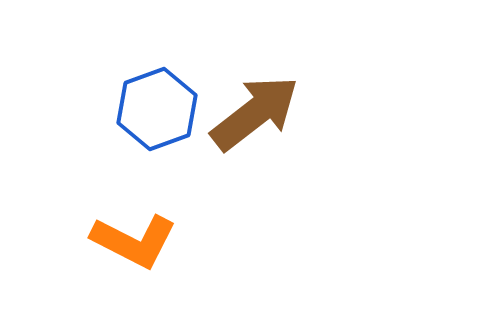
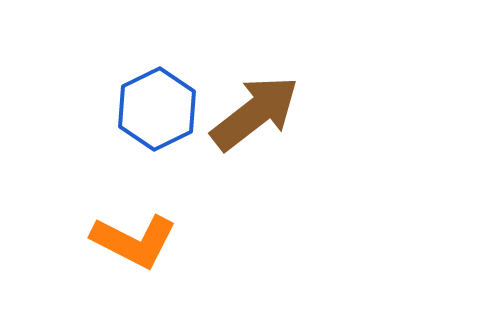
blue hexagon: rotated 6 degrees counterclockwise
